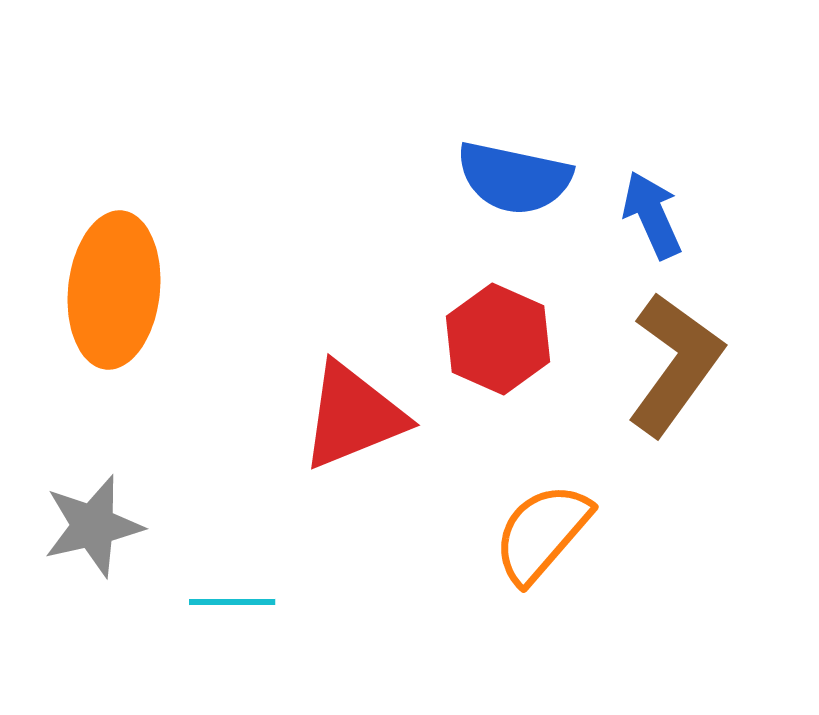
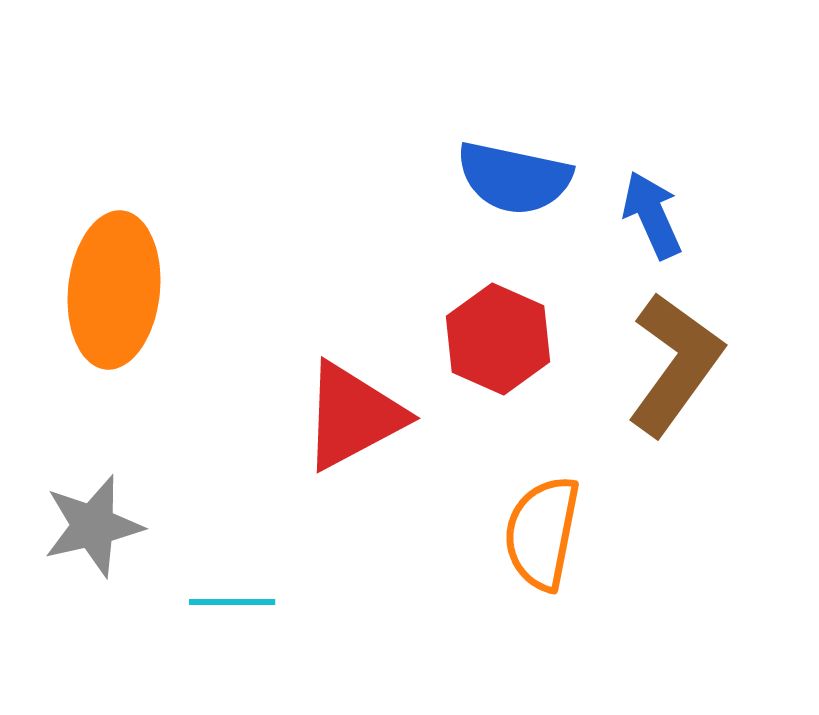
red triangle: rotated 6 degrees counterclockwise
orange semicircle: rotated 30 degrees counterclockwise
